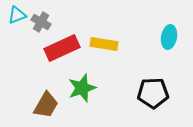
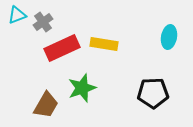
gray cross: moved 2 px right; rotated 24 degrees clockwise
